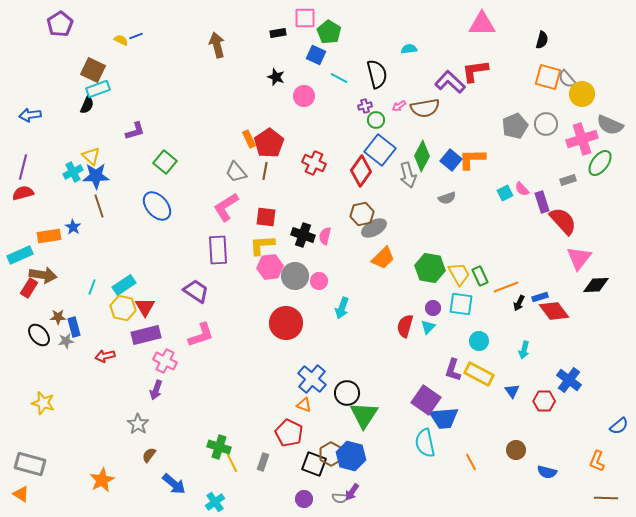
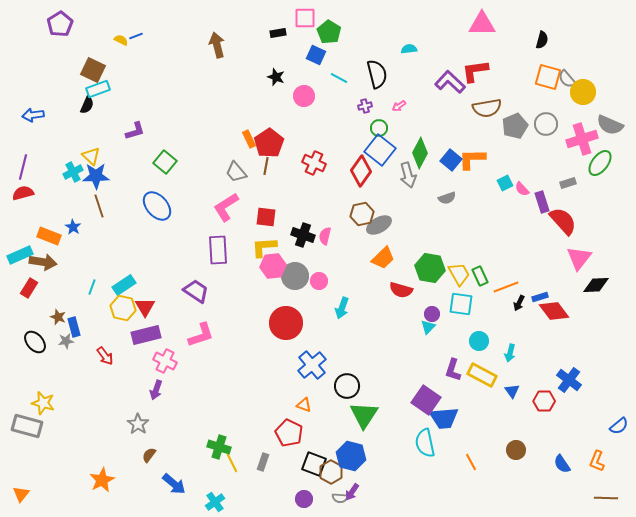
yellow circle at (582, 94): moved 1 px right, 2 px up
brown semicircle at (425, 108): moved 62 px right
blue arrow at (30, 115): moved 3 px right
green circle at (376, 120): moved 3 px right, 8 px down
green diamond at (422, 156): moved 2 px left, 3 px up
brown line at (265, 171): moved 1 px right, 5 px up
gray rectangle at (568, 180): moved 3 px down
cyan square at (505, 193): moved 10 px up
gray ellipse at (374, 228): moved 5 px right, 3 px up
orange rectangle at (49, 236): rotated 30 degrees clockwise
yellow L-shape at (262, 245): moved 2 px right, 2 px down
pink hexagon at (270, 267): moved 3 px right, 1 px up
brown arrow at (43, 275): moved 13 px up
purple circle at (433, 308): moved 1 px left, 6 px down
brown star at (58, 317): rotated 21 degrees clockwise
red semicircle at (405, 326): moved 4 px left, 36 px up; rotated 90 degrees counterclockwise
black ellipse at (39, 335): moved 4 px left, 7 px down
cyan arrow at (524, 350): moved 14 px left, 3 px down
red arrow at (105, 356): rotated 114 degrees counterclockwise
yellow rectangle at (479, 374): moved 3 px right, 1 px down
blue cross at (312, 379): moved 14 px up; rotated 8 degrees clockwise
black circle at (347, 393): moved 7 px up
brown hexagon at (331, 454): moved 18 px down
gray rectangle at (30, 464): moved 3 px left, 38 px up
blue semicircle at (547, 472): moved 15 px right, 8 px up; rotated 42 degrees clockwise
orange triangle at (21, 494): rotated 36 degrees clockwise
